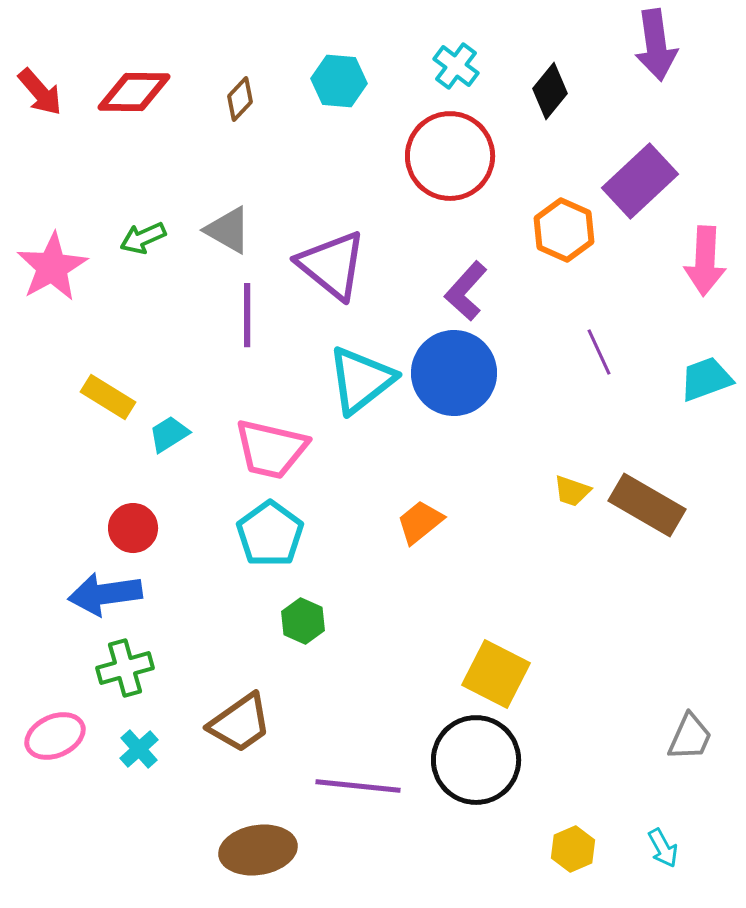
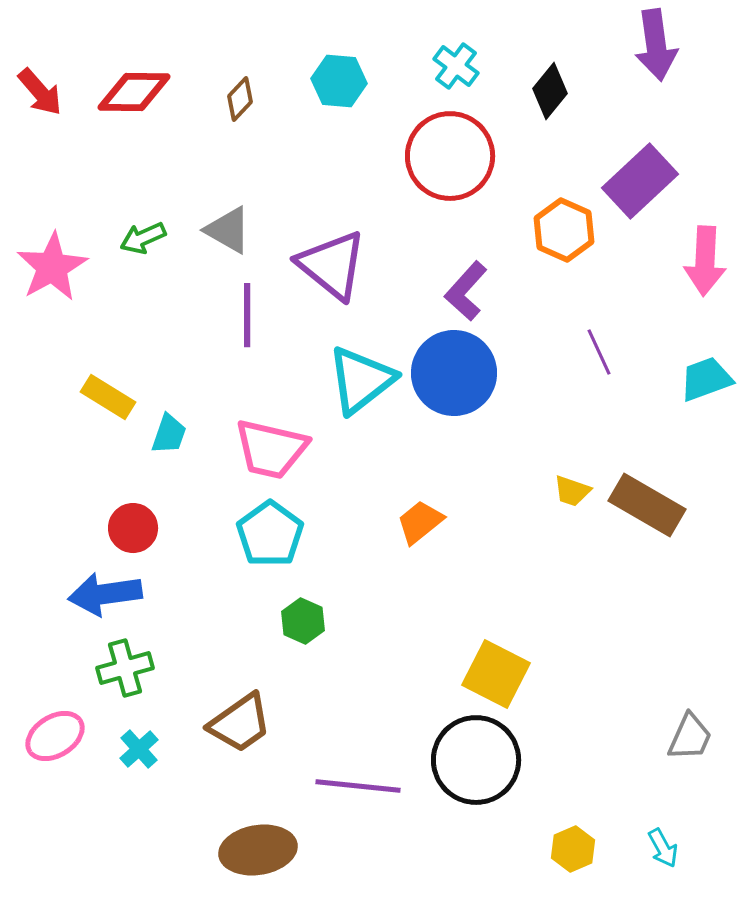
cyan trapezoid at (169, 434): rotated 141 degrees clockwise
pink ellipse at (55, 736): rotated 8 degrees counterclockwise
